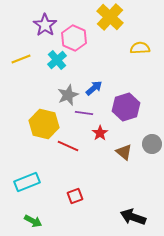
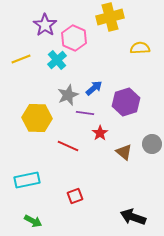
yellow cross: rotated 32 degrees clockwise
purple hexagon: moved 5 px up
purple line: moved 1 px right
yellow hexagon: moved 7 px left, 6 px up; rotated 12 degrees counterclockwise
cyan rectangle: moved 2 px up; rotated 10 degrees clockwise
